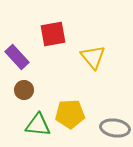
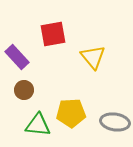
yellow pentagon: moved 1 px right, 1 px up
gray ellipse: moved 6 px up
